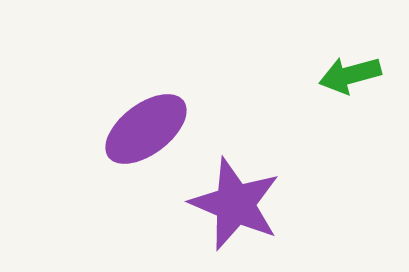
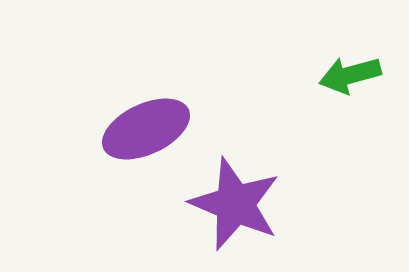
purple ellipse: rotated 12 degrees clockwise
